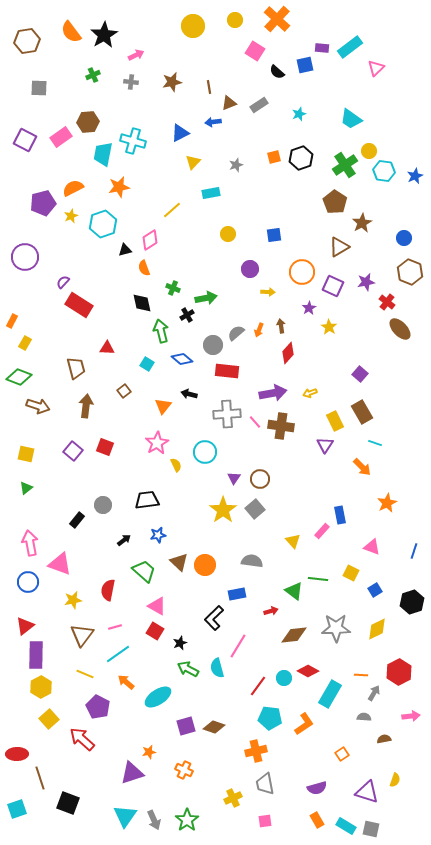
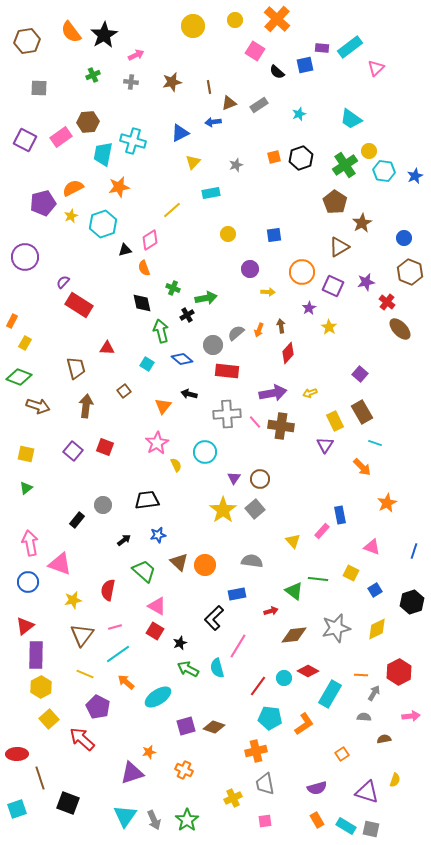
gray star at (336, 628): rotated 12 degrees counterclockwise
